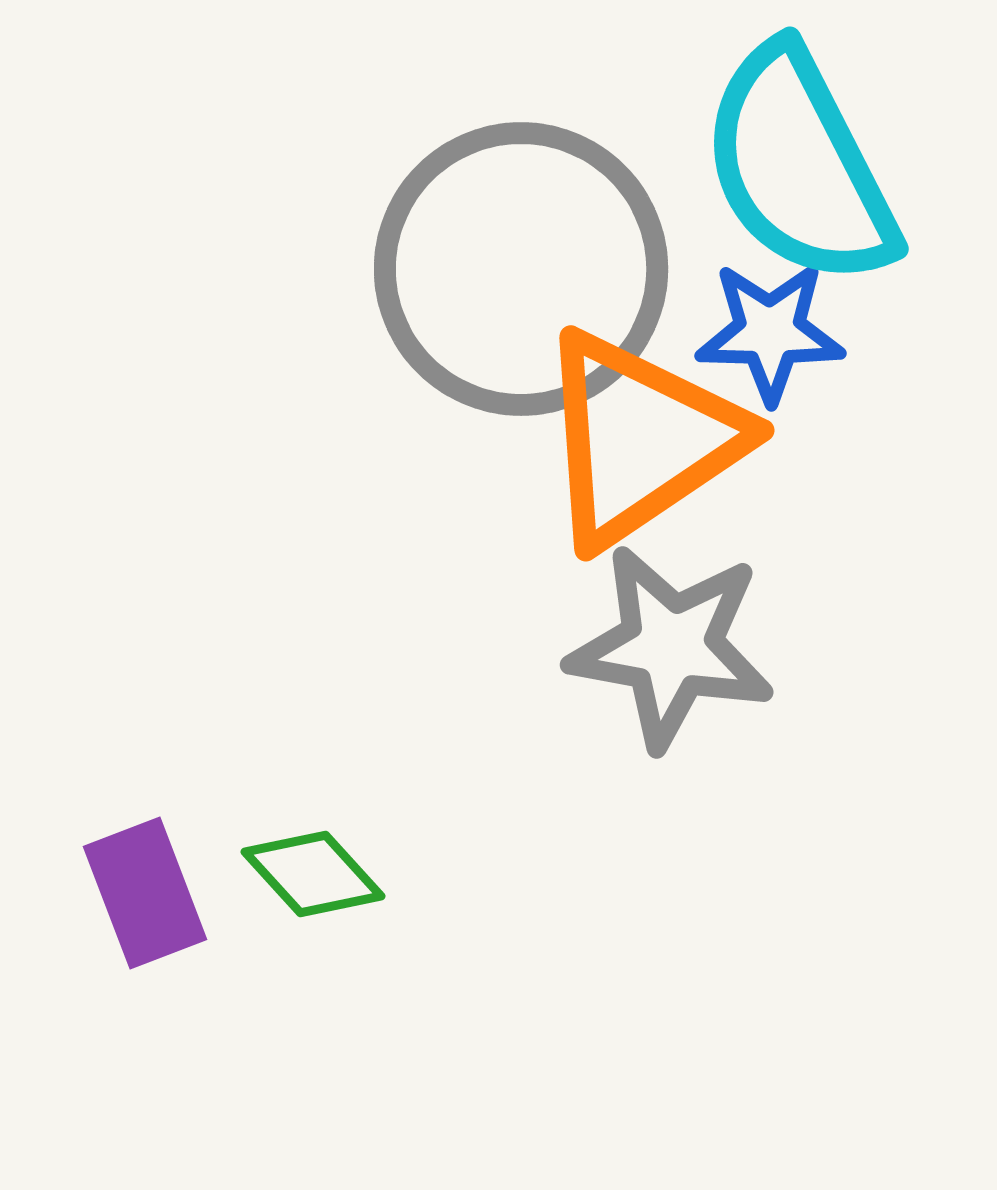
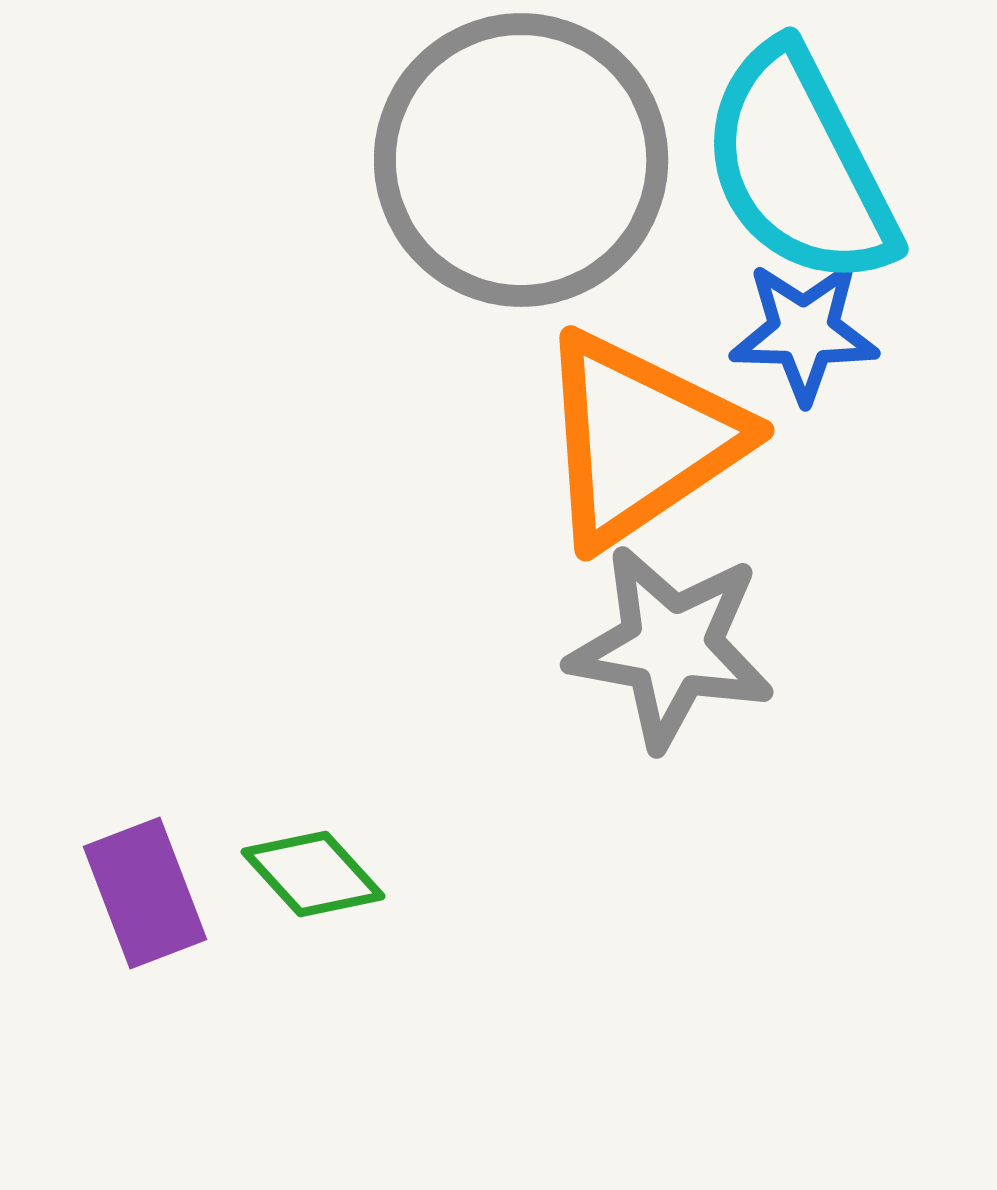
gray circle: moved 109 px up
blue star: moved 34 px right
